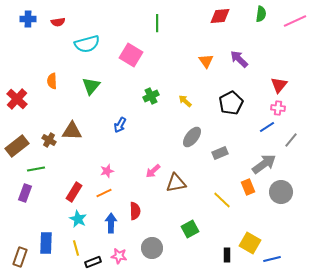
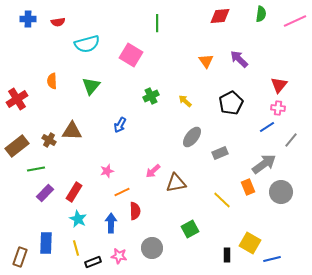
red cross at (17, 99): rotated 15 degrees clockwise
purple rectangle at (25, 193): moved 20 px right; rotated 24 degrees clockwise
orange line at (104, 193): moved 18 px right, 1 px up
